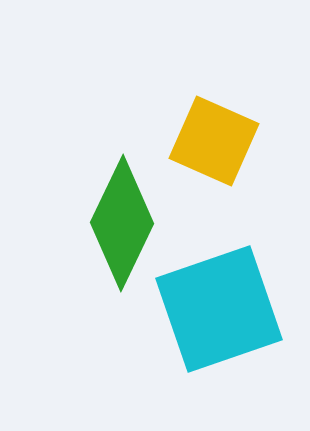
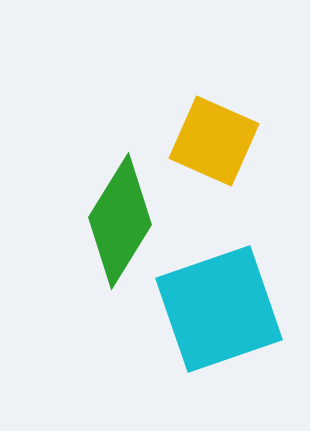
green diamond: moved 2 px left, 2 px up; rotated 6 degrees clockwise
